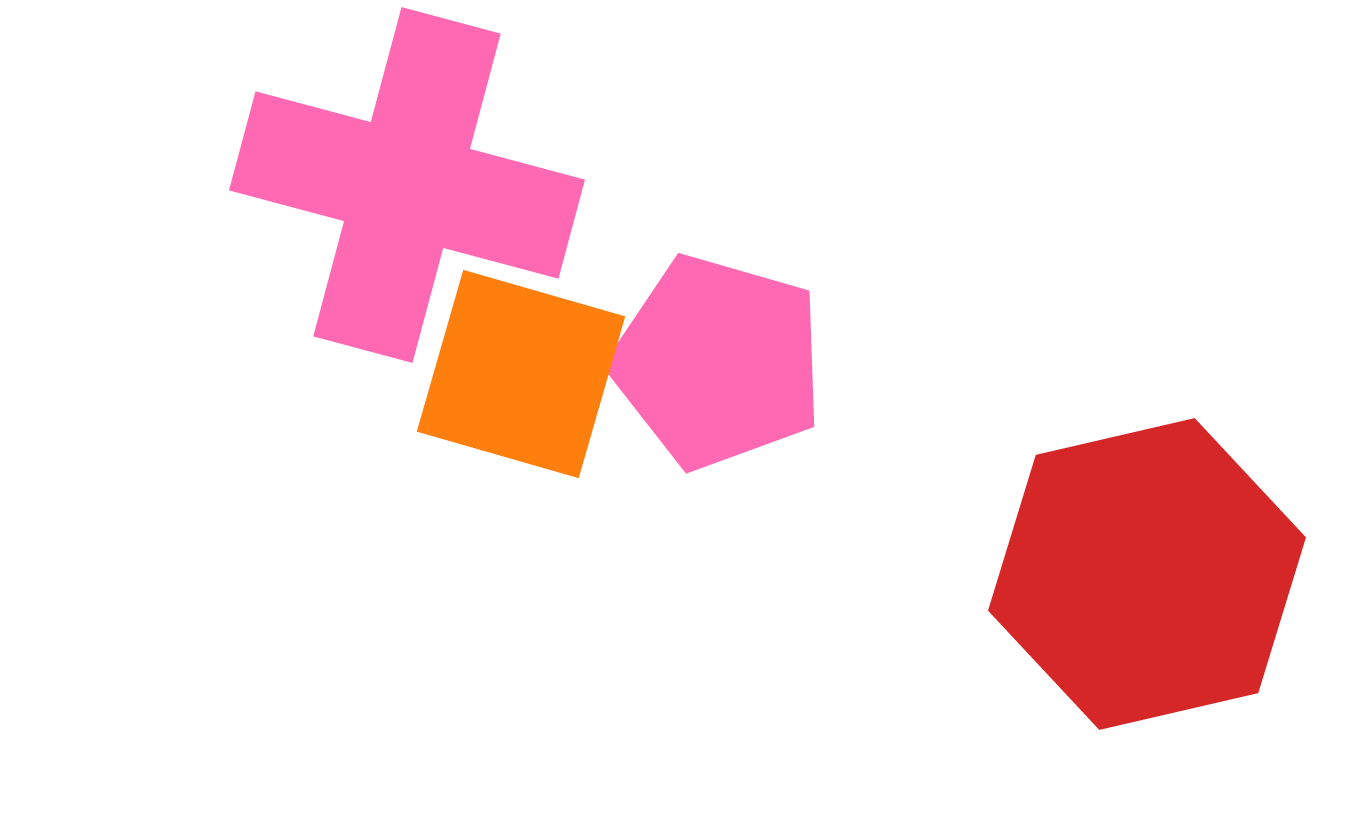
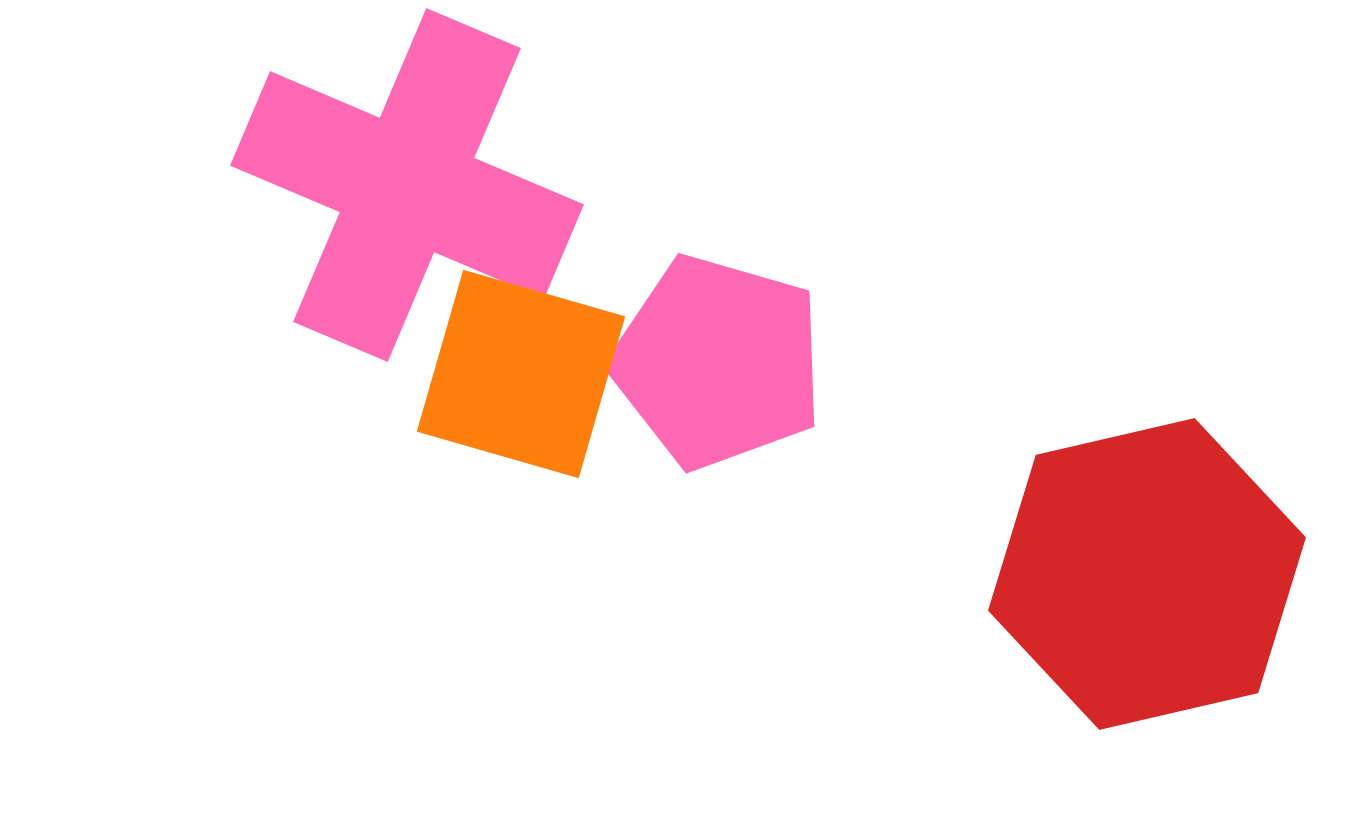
pink cross: rotated 8 degrees clockwise
